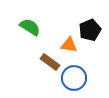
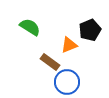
orange triangle: rotated 30 degrees counterclockwise
blue circle: moved 7 px left, 4 px down
